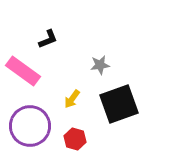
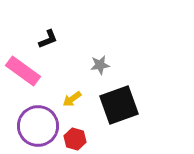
yellow arrow: rotated 18 degrees clockwise
black square: moved 1 px down
purple circle: moved 8 px right
